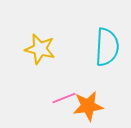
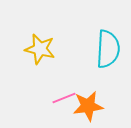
cyan semicircle: moved 1 px right, 2 px down
